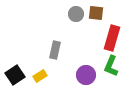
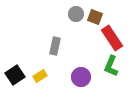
brown square: moved 1 px left, 4 px down; rotated 14 degrees clockwise
red rectangle: rotated 50 degrees counterclockwise
gray rectangle: moved 4 px up
purple circle: moved 5 px left, 2 px down
